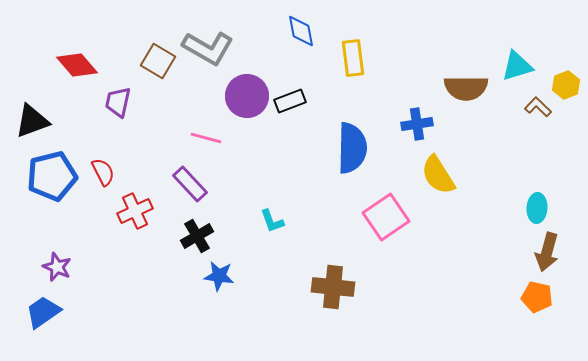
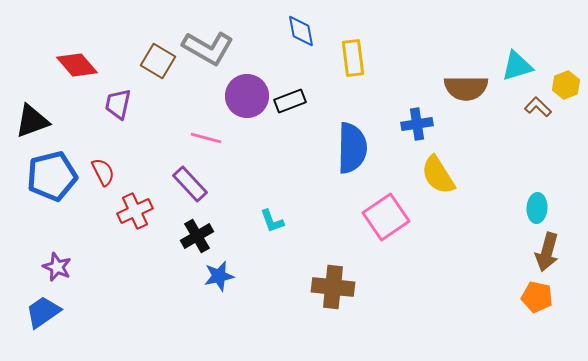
purple trapezoid: moved 2 px down
blue star: rotated 20 degrees counterclockwise
